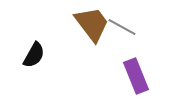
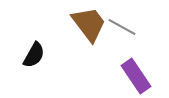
brown trapezoid: moved 3 px left
purple rectangle: rotated 12 degrees counterclockwise
